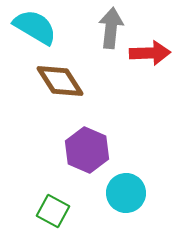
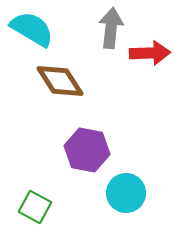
cyan semicircle: moved 3 px left, 2 px down
purple hexagon: rotated 12 degrees counterclockwise
green square: moved 18 px left, 4 px up
